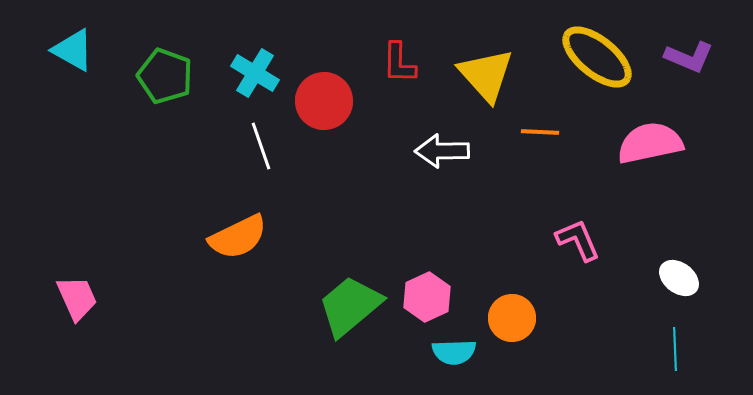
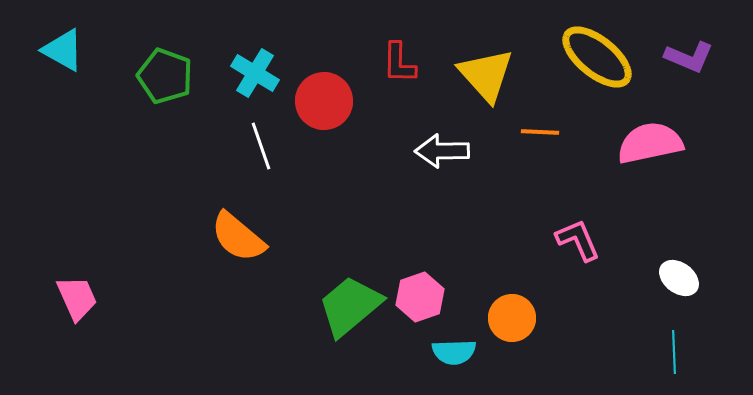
cyan triangle: moved 10 px left
orange semicircle: rotated 66 degrees clockwise
pink hexagon: moved 7 px left; rotated 6 degrees clockwise
cyan line: moved 1 px left, 3 px down
